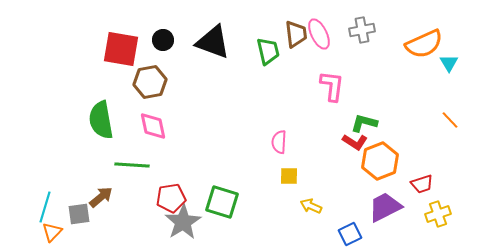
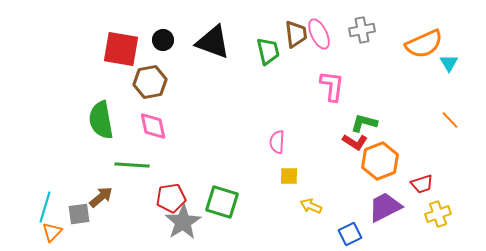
pink semicircle: moved 2 px left
